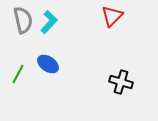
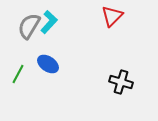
gray semicircle: moved 6 px right, 6 px down; rotated 136 degrees counterclockwise
